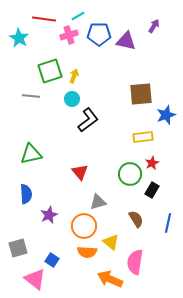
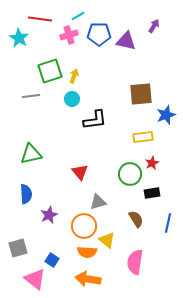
red line: moved 4 px left
gray line: rotated 12 degrees counterclockwise
black L-shape: moved 7 px right; rotated 30 degrees clockwise
black rectangle: moved 3 px down; rotated 49 degrees clockwise
yellow triangle: moved 4 px left, 2 px up
orange arrow: moved 22 px left; rotated 15 degrees counterclockwise
